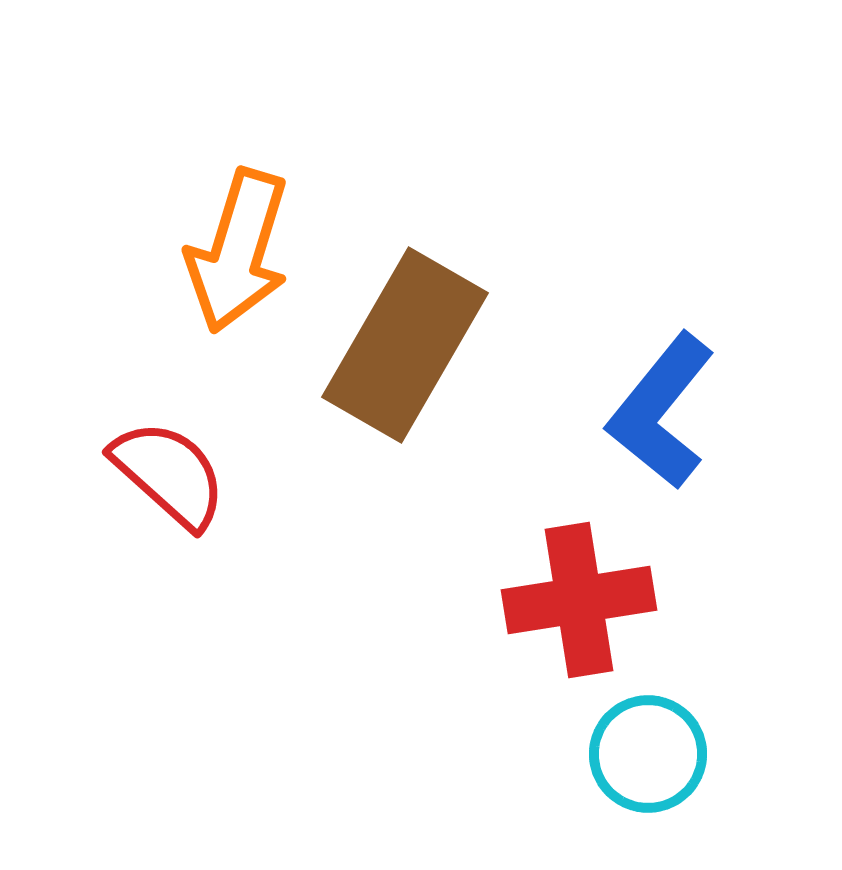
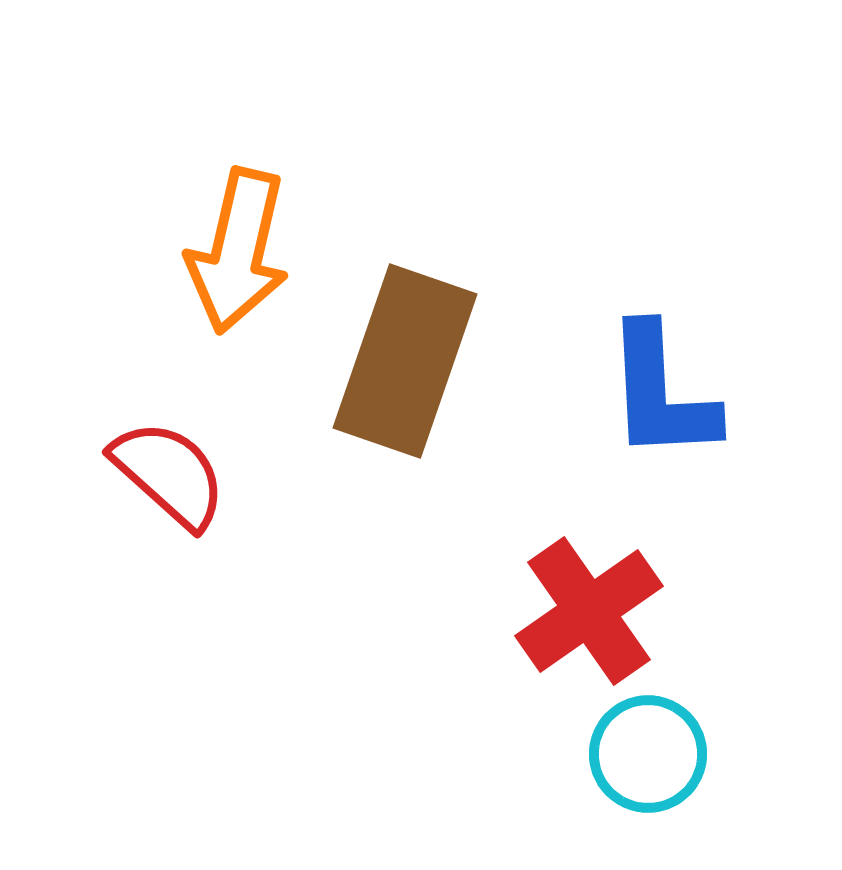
orange arrow: rotated 4 degrees counterclockwise
brown rectangle: moved 16 px down; rotated 11 degrees counterclockwise
blue L-shape: moved 18 px up; rotated 42 degrees counterclockwise
red cross: moved 10 px right, 11 px down; rotated 26 degrees counterclockwise
